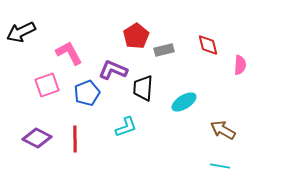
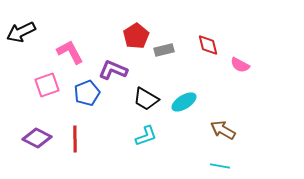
pink L-shape: moved 1 px right, 1 px up
pink semicircle: rotated 114 degrees clockwise
black trapezoid: moved 3 px right, 11 px down; rotated 64 degrees counterclockwise
cyan L-shape: moved 20 px right, 9 px down
